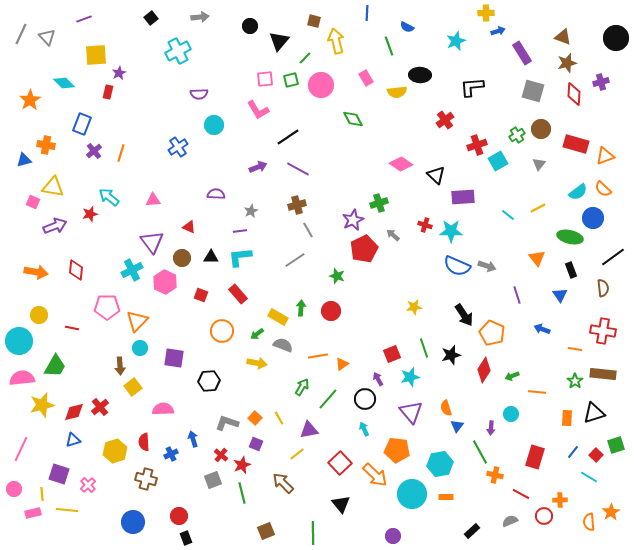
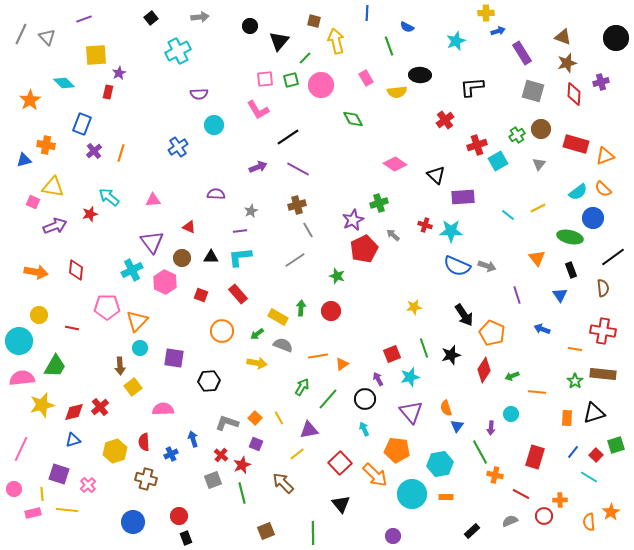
pink diamond at (401, 164): moved 6 px left
